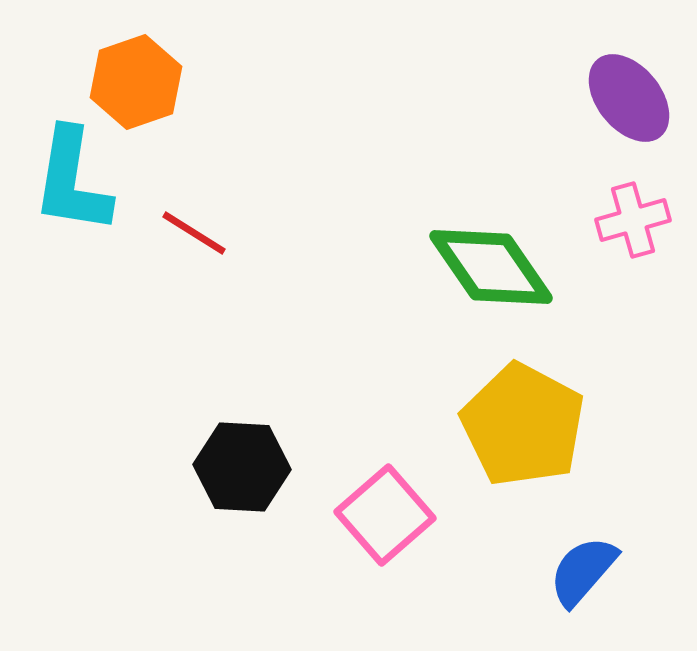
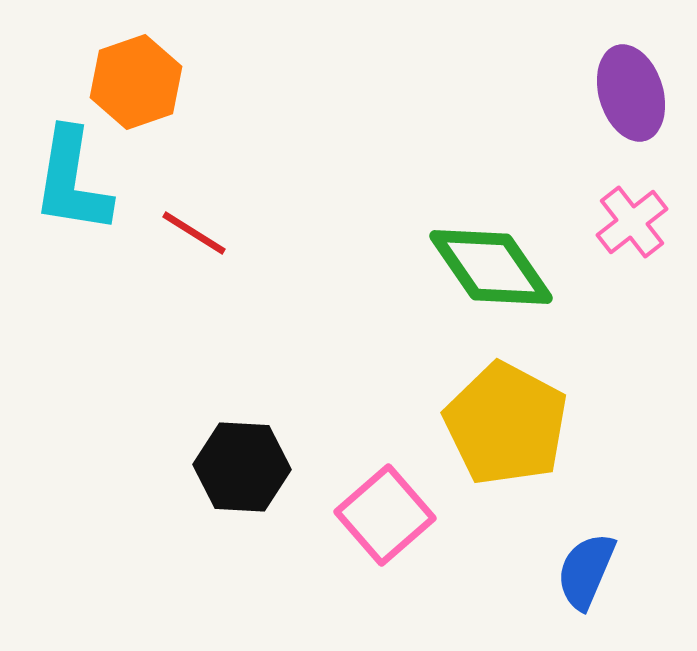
purple ellipse: moved 2 px right, 5 px up; rotated 22 degrees clockwise
pink cross: moved 1 px left, 2 px down; rotated 22 degrees counterclockwise
yellow pentagon: moved 17 px left, 1 px up
blue semicircle: moved 3 px right; rotated 18 degrees counterclockwise
